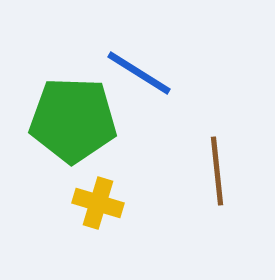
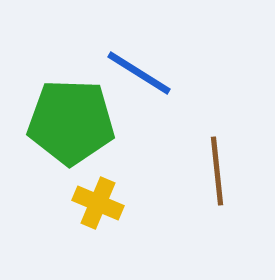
green pentagon: moved 2 px left, 2 px down
yellow cross: rotated 6 degrees clockwise
